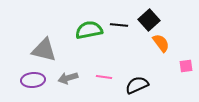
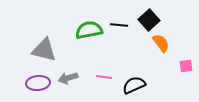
purple ellipse: moved 5 px right, 3 px down
black semicircle: moved 3 px left
